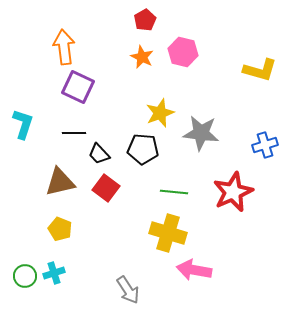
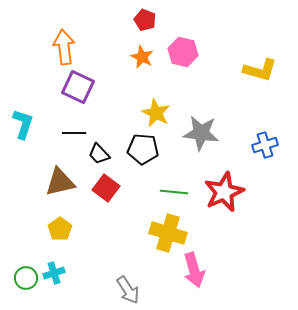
red pentagon: rotated 20 degrees counterclockwise
yellow star: moved 4 px left; rotated 24 degrees counterclockwise
red star: moved 9 px left
yellow pentagon: rotated 15 degrees clockwise
pink arrow: rotated 116 degrees counterclockwise
green circle: moved 1 px right, 2 px down
